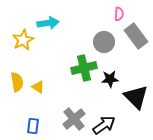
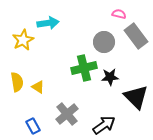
pink semicircle: rotated 80 degrees counterclockwise
black star: moved 2 px up
gray cross: moved 7 px left, 5 px up
blue rectangle: rotated 35 degrees counterclockwise
